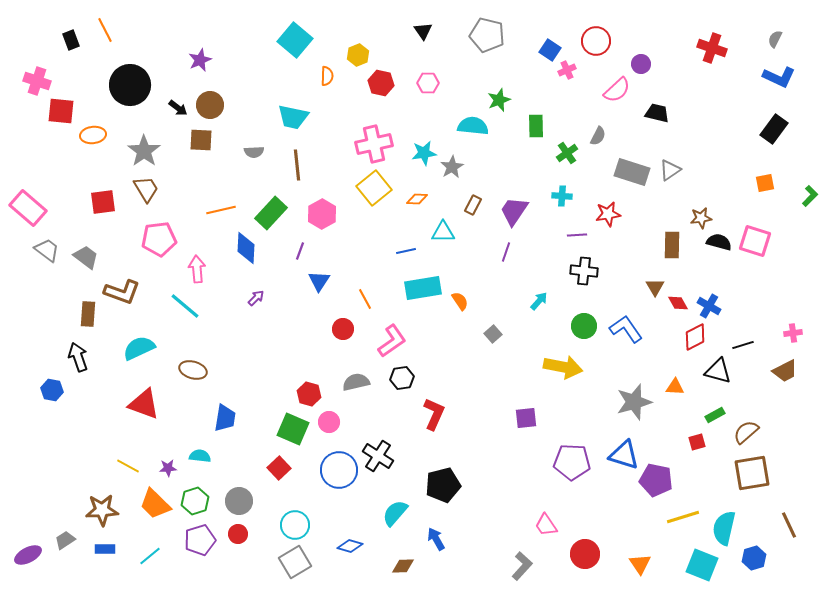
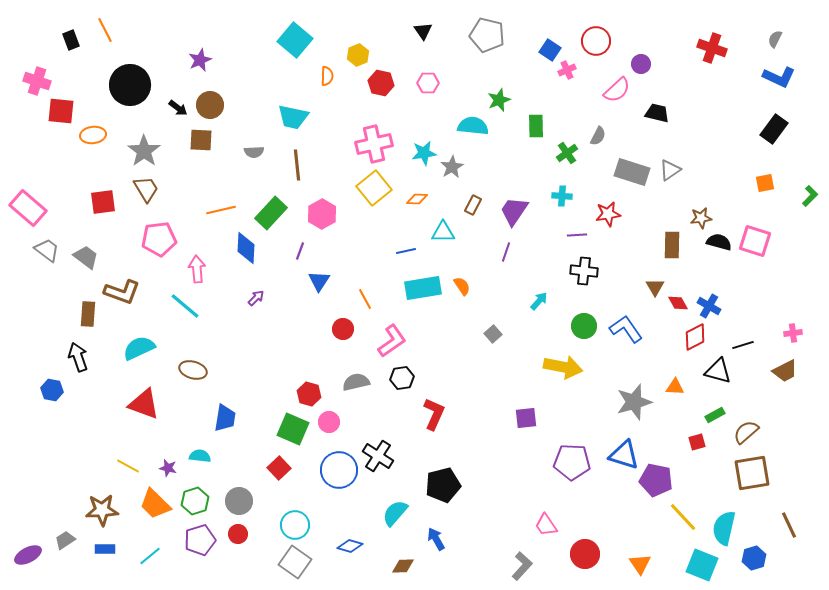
orange semicircle at (460, 301): moved 2 px right, 15 px up
purple star at (168, 468): rotated 18 degrees clockwise
yellow line at (683, 517): rotated 64 degrees clockwise
gray square at (295, 562): rotated 24 degrees counterclockwise
